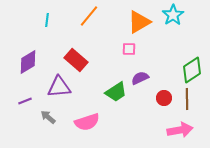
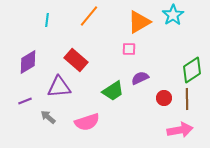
green trapezoid: moved 3 px left, 1 px up
